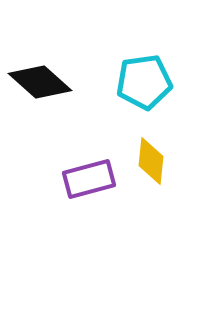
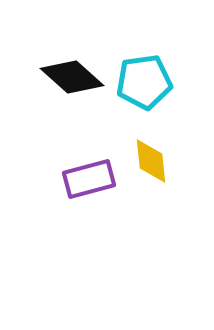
black diamond: moved 32 px right, 5 px up
yellow diamond: rotated 12 degrees counterclockwise
